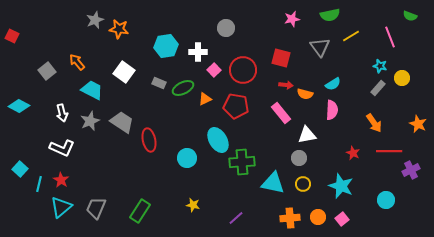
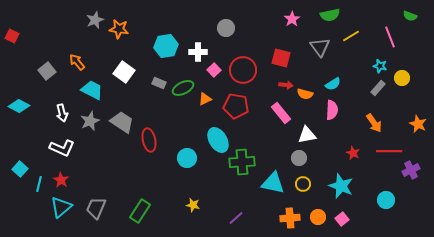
pink star at (292, 19): rotated 21 degrees counterclockwise
